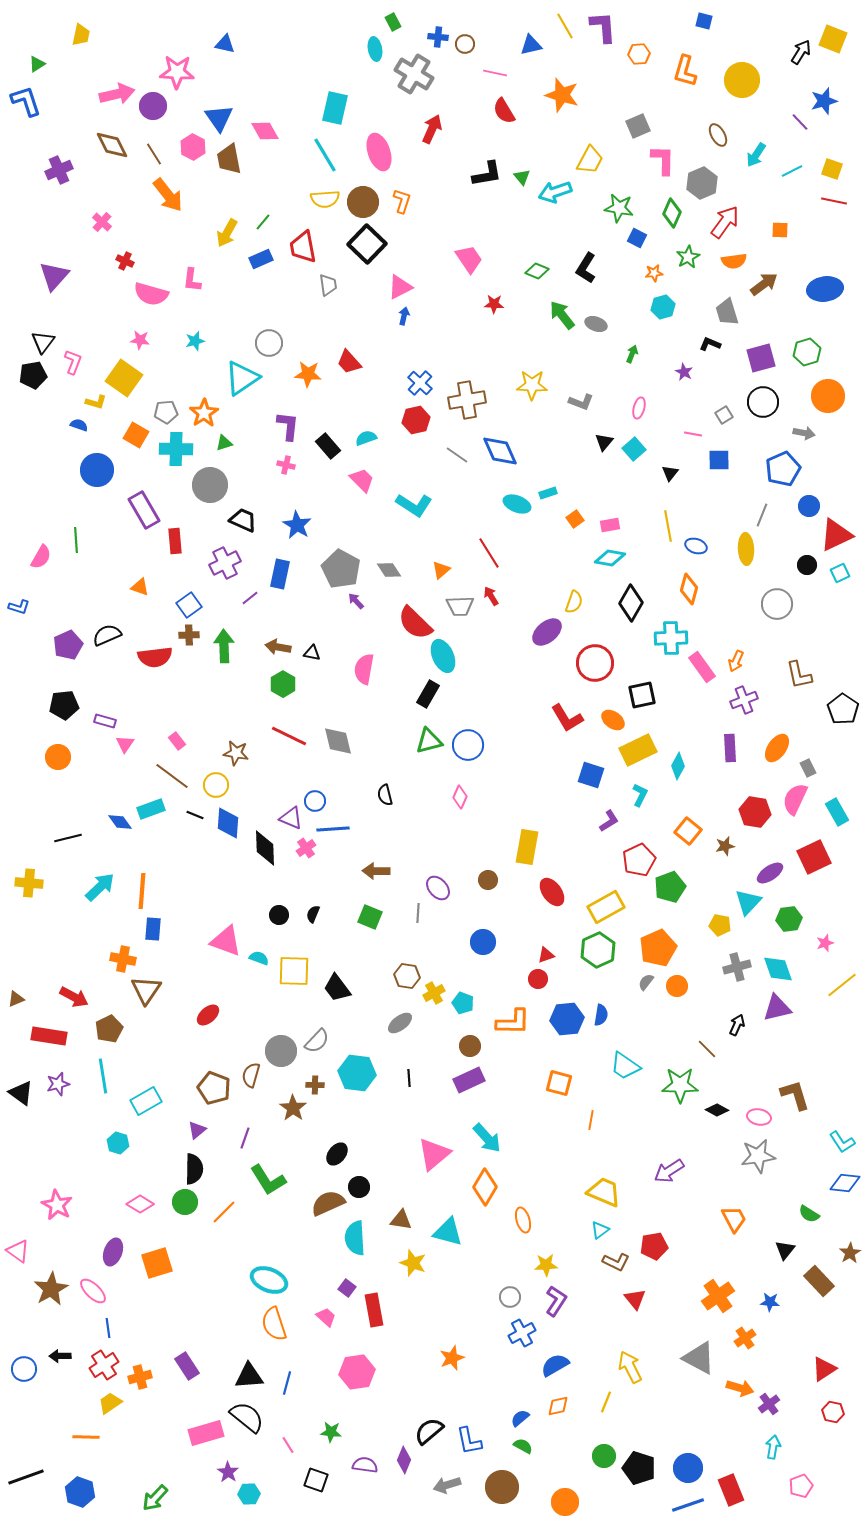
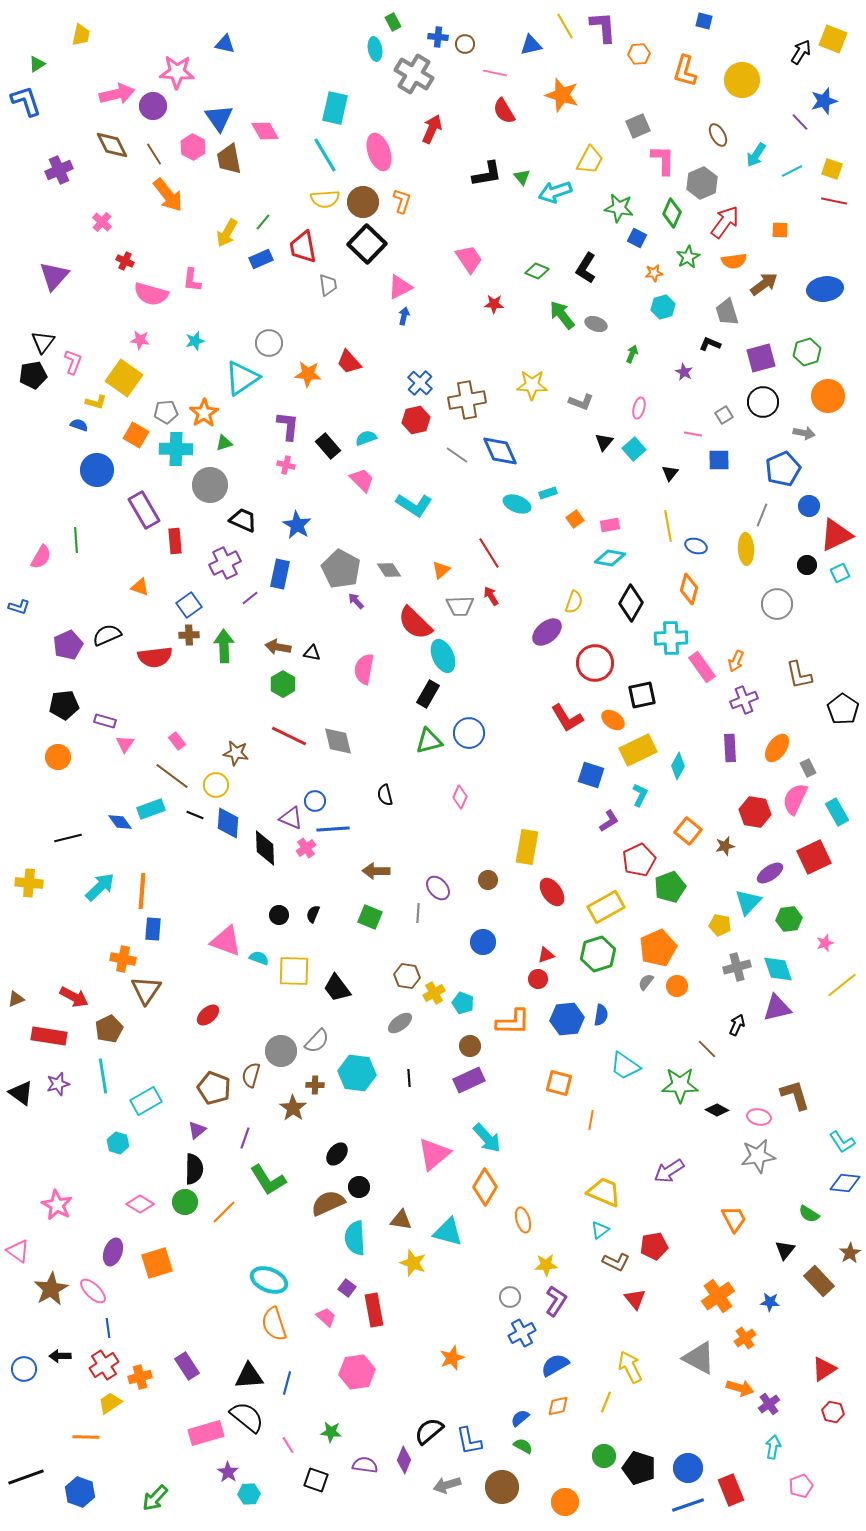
blue circle at (468, 745): moved 1 px right, 12 px up
green hexagon at (598, 950): moved 4 px down; rotated 8 degrees clockwise
